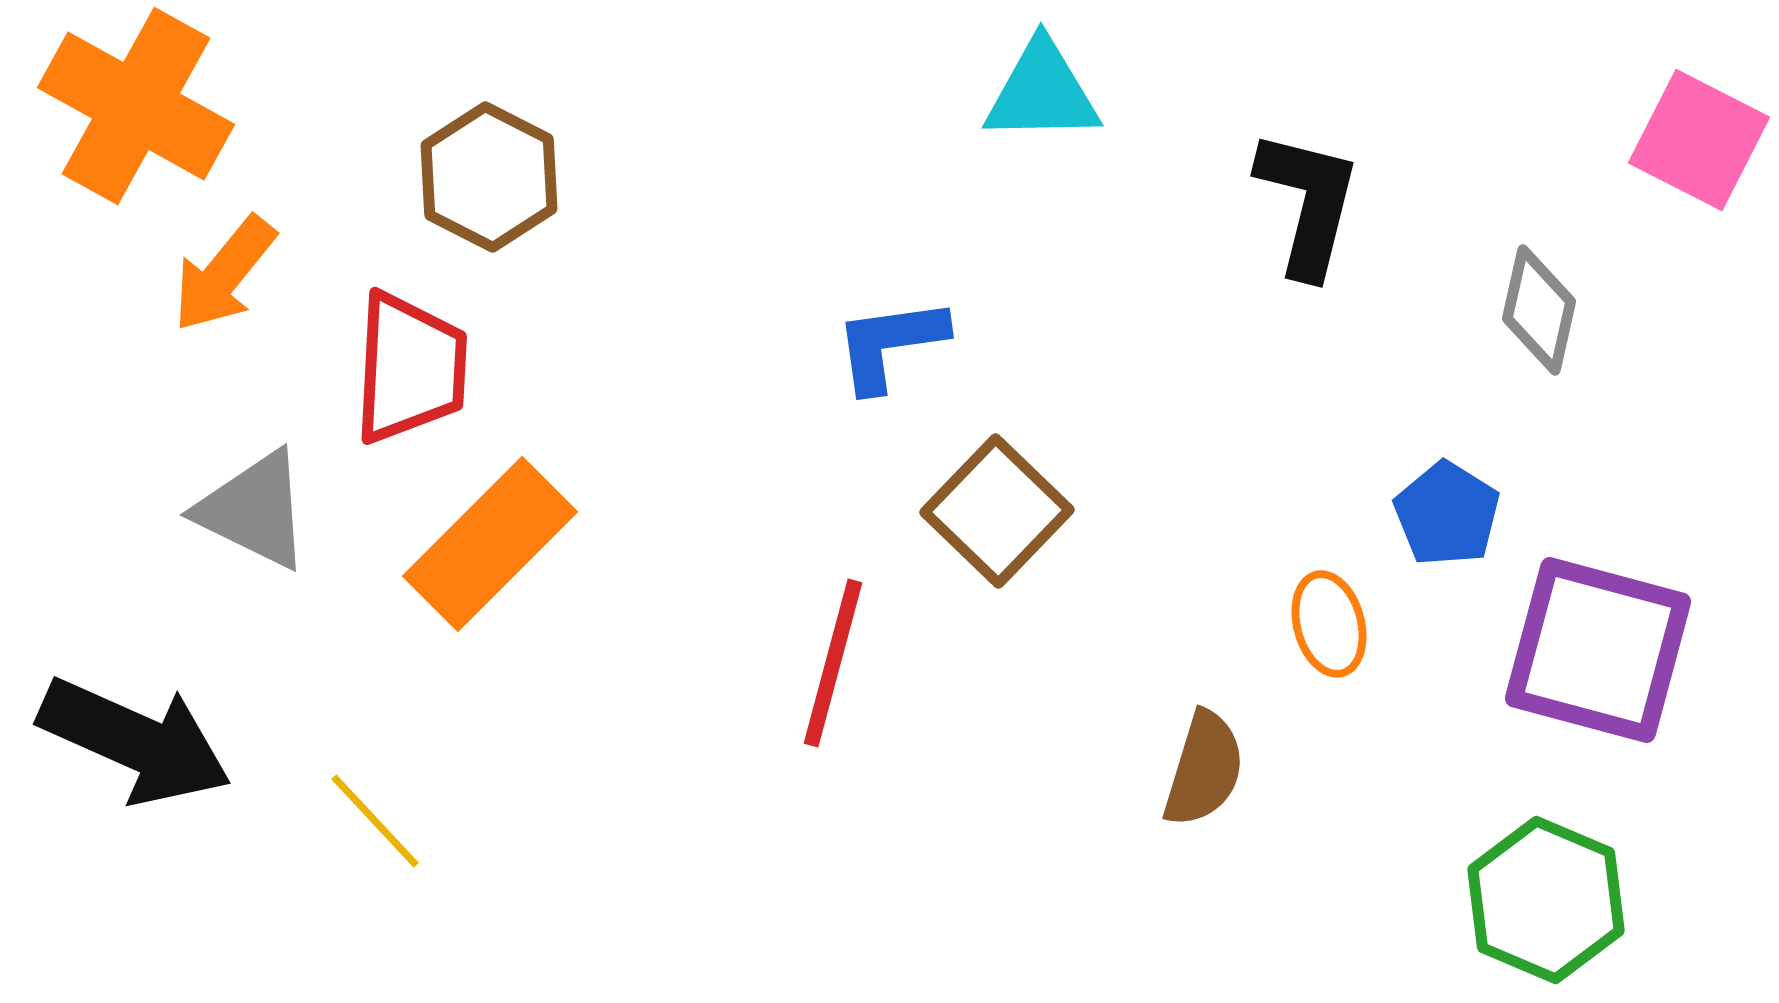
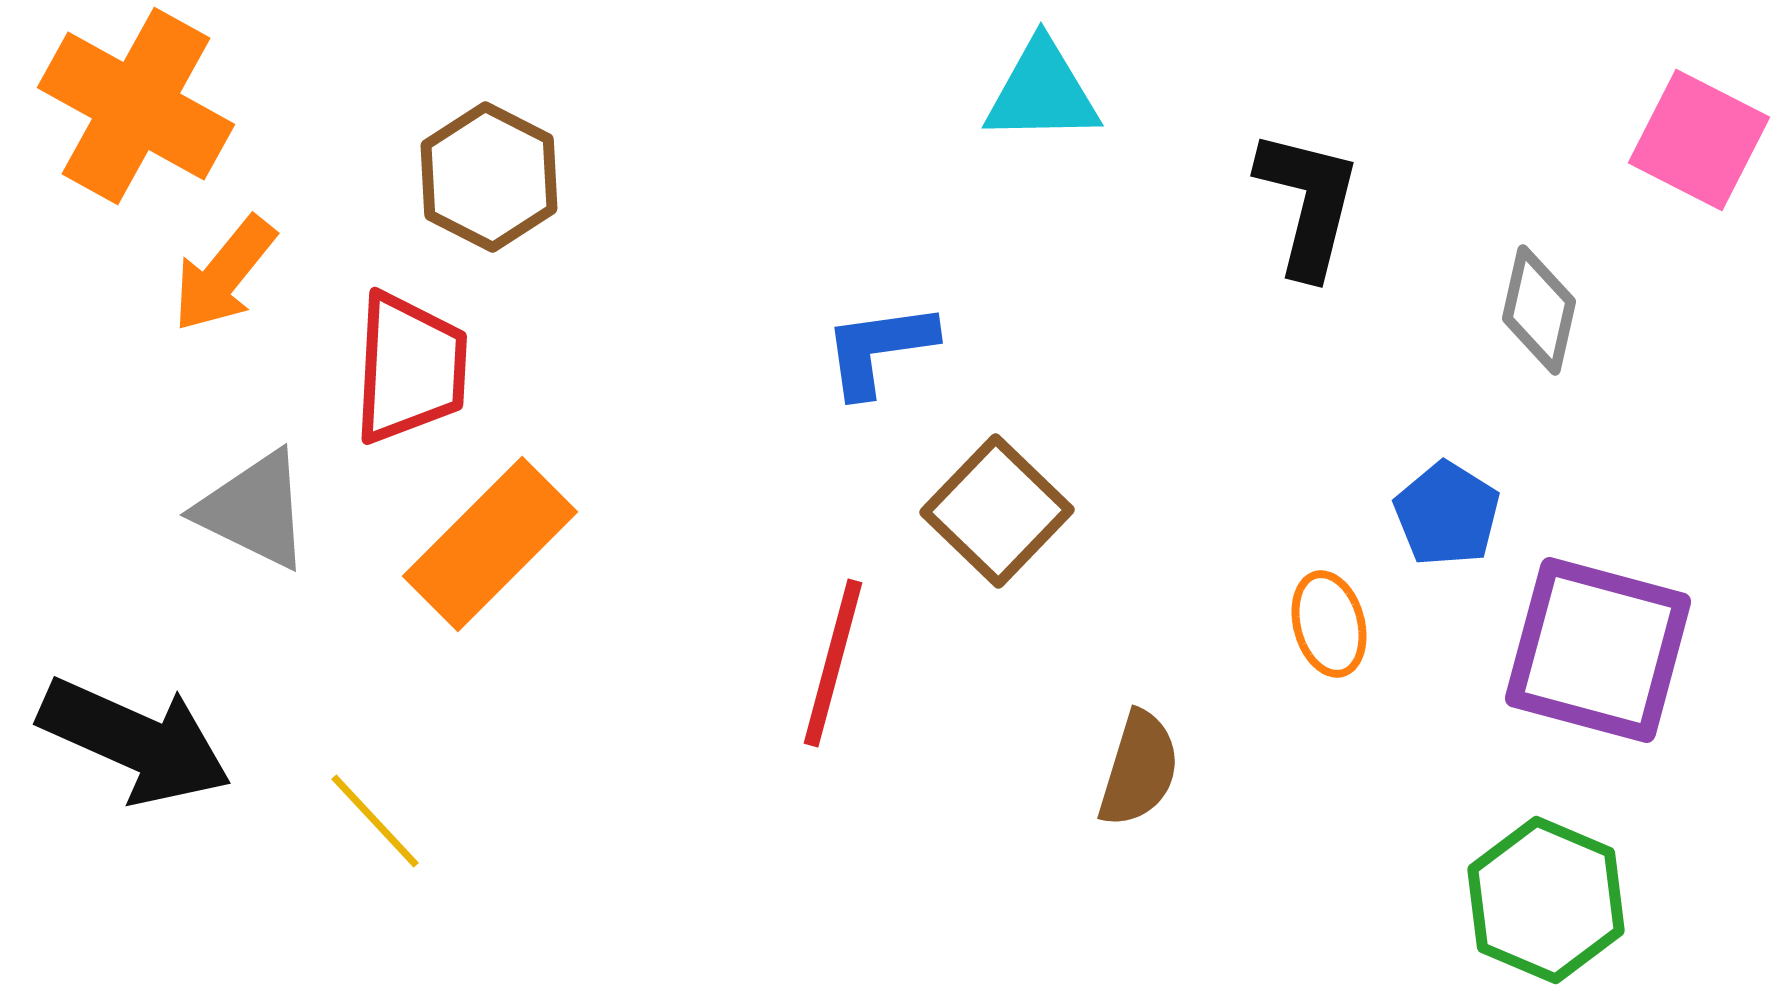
blue L-shape: moved 11 px left, 5 px down
brown semicircle: moved 65 px left
